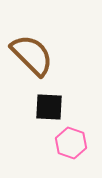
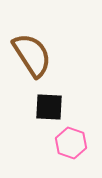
brown semicircle: rotated 12 degrees clockwise
